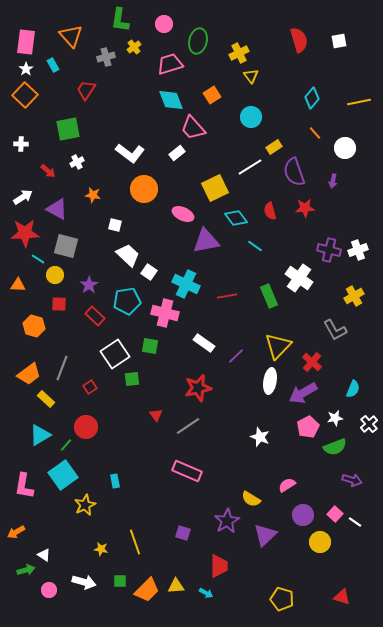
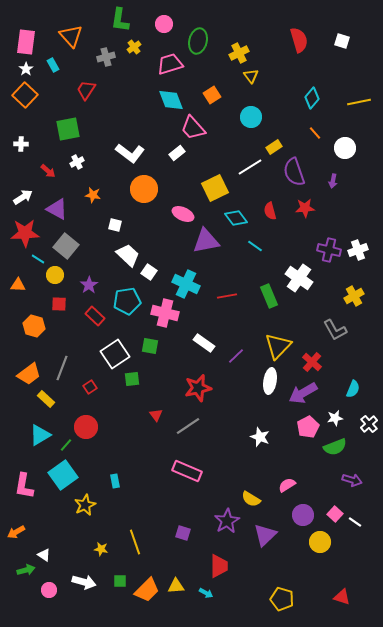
white square at (339, 41): moved 3 px right; rotated 28 degrees clockwise
gray square at (66, 246): rotated 25 degrees clockwise
